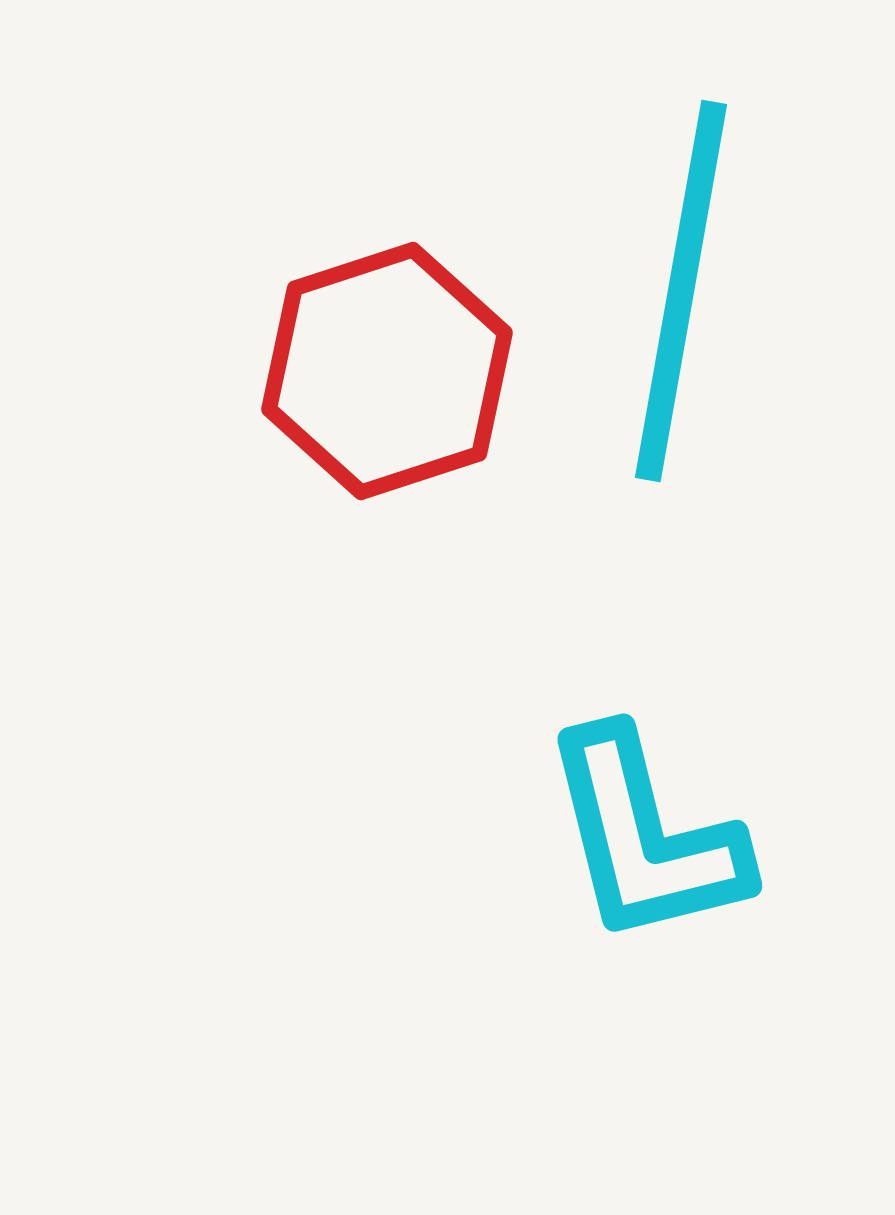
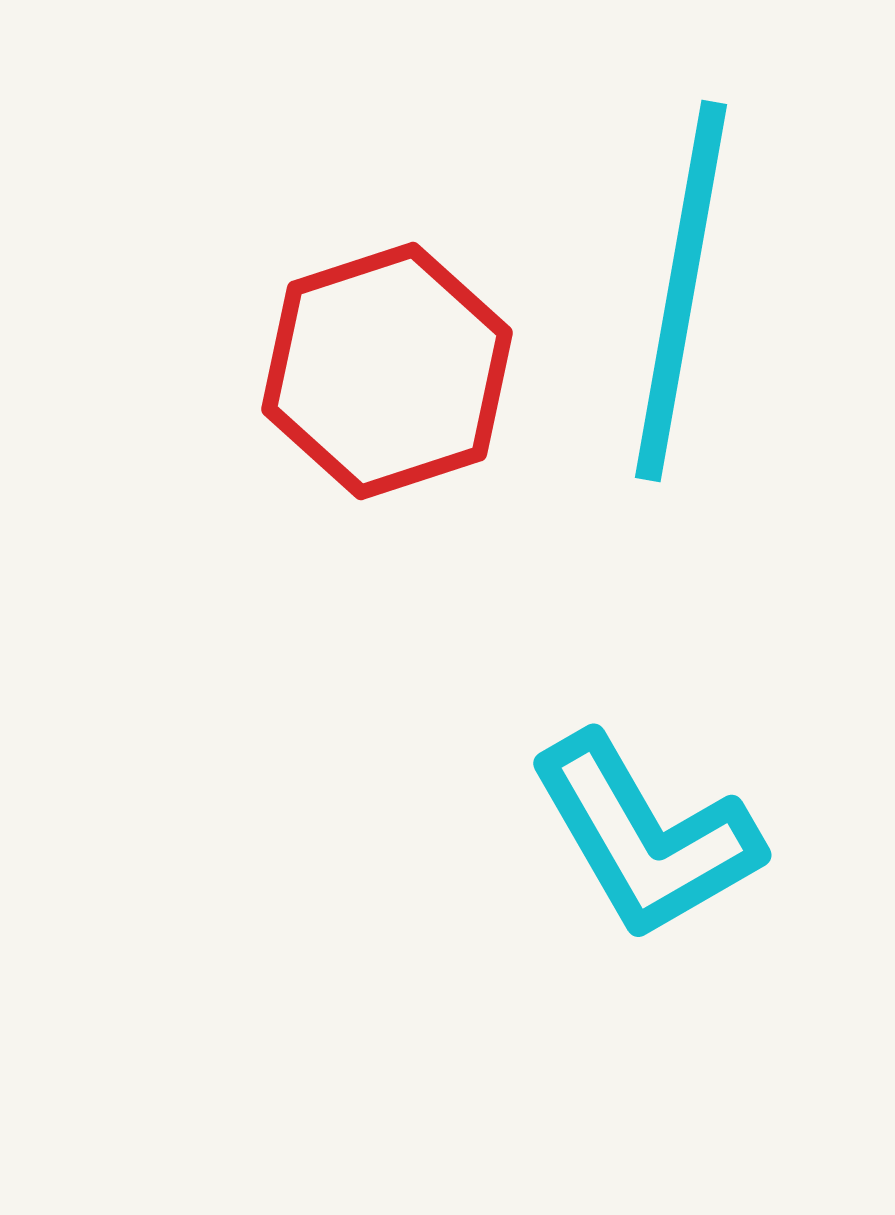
cyan L-shape: rotated 16 degrees counterclockwise
